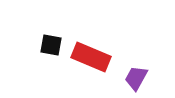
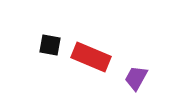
black square: moved 1 px left
